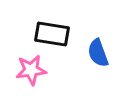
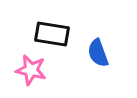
pink star: rotated 20 degrees clockwise
